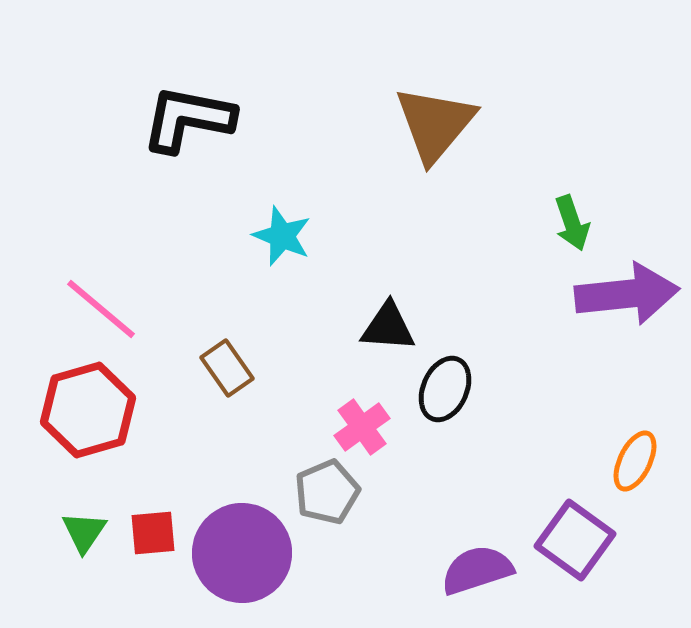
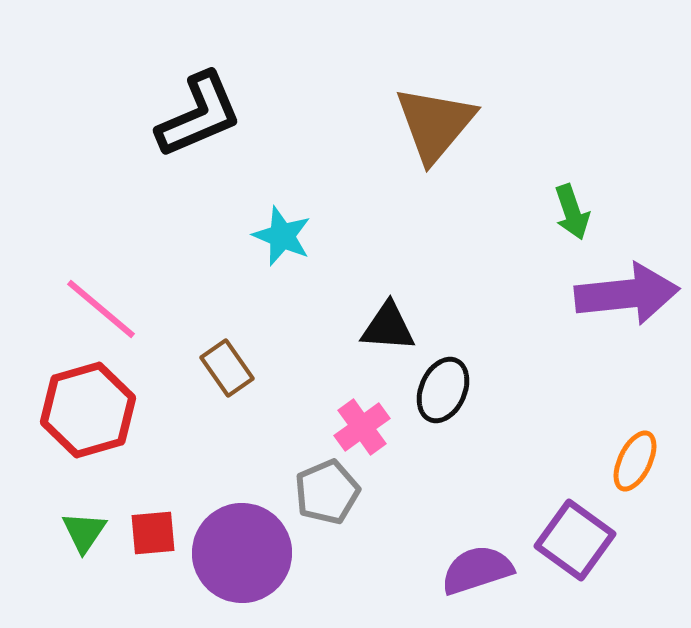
black L-shape: moved 11 px right, 4 px up; rotated 146 degrees clockwise
green arrow: moved 11 px up
black ellipse: moved 2 px left, 1 px down
